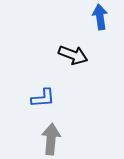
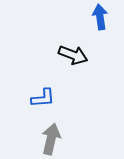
gray arrow: rotated 8 degrees clockwise
